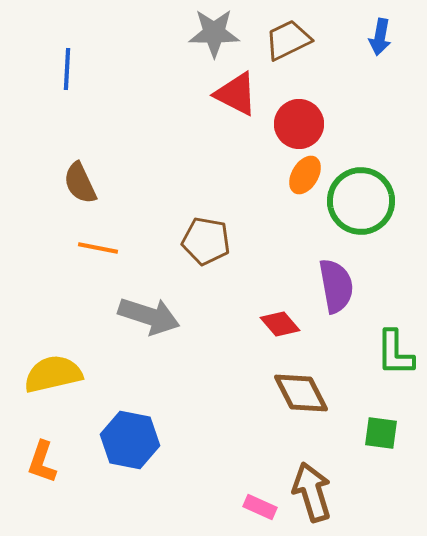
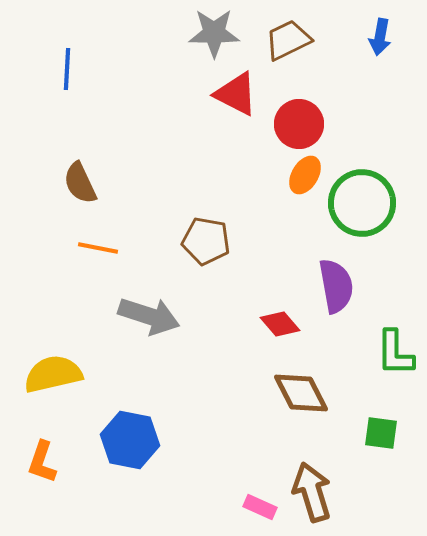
green circle: moved 1 px right, 2 px down
